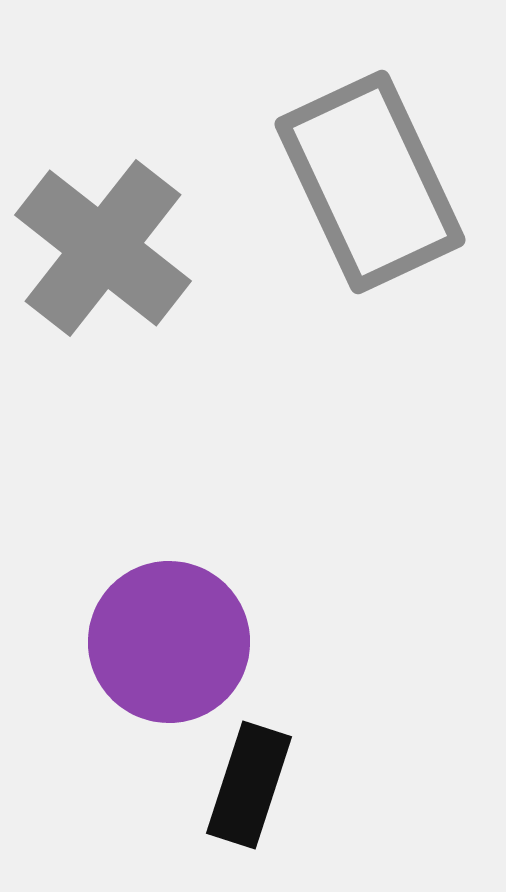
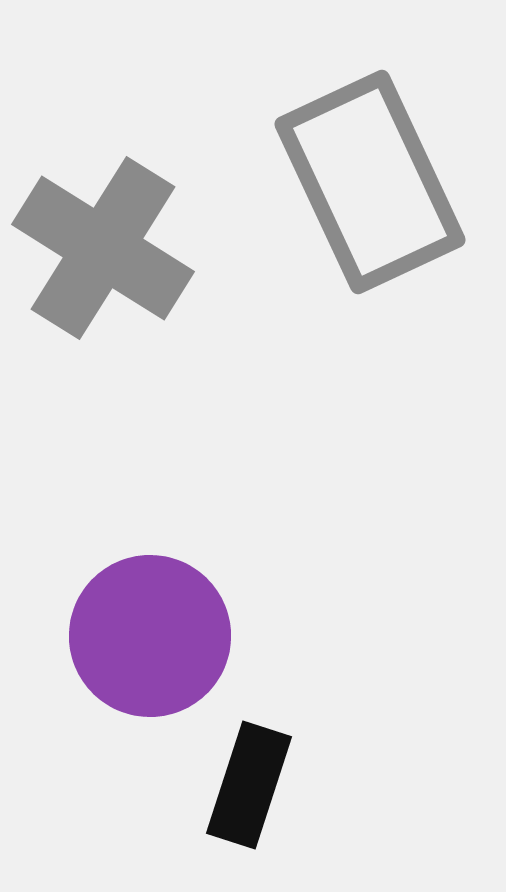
gray cross: rotated 6 degrees counterclockwise
purple circle: moved 19 px left, 6 px up
